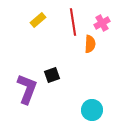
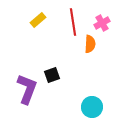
cyan circle: moved 3 px up
